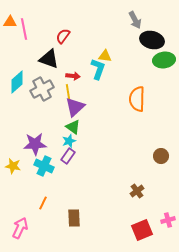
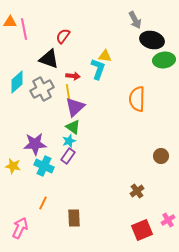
pink cross: rotated 16 degrees counterclockwise
